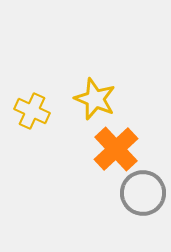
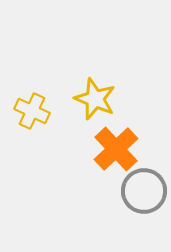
gray circle: moved 1 px right, 2 px up
